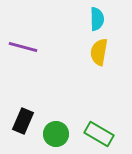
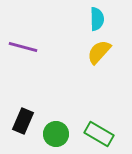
yellow semicircle: rotated 32 degrees clockwise
